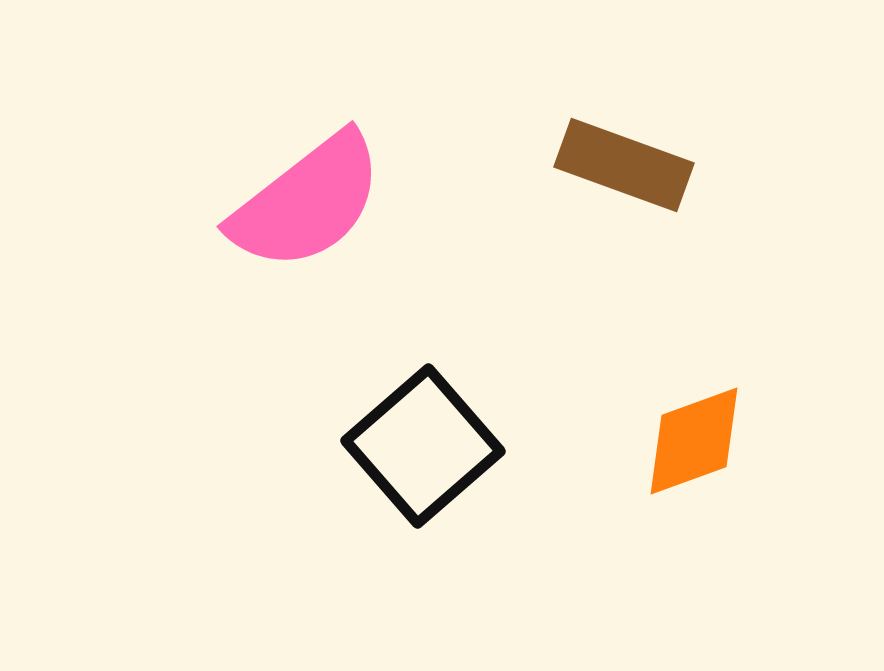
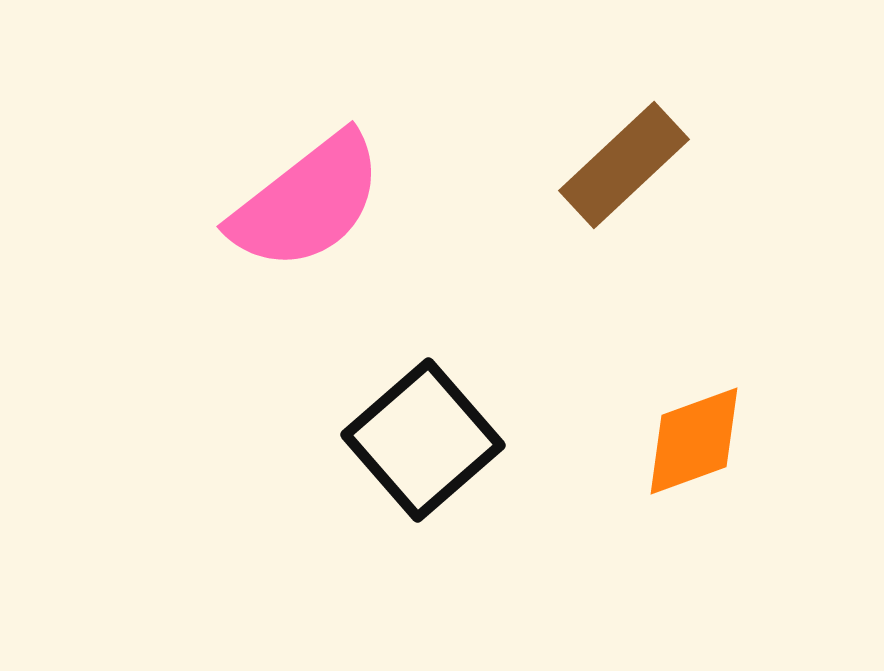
brown rectangle: rotated 63 degrees counterclockwise
black square: moved 6 px up
